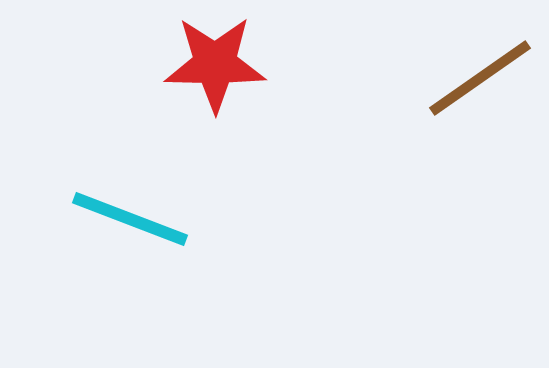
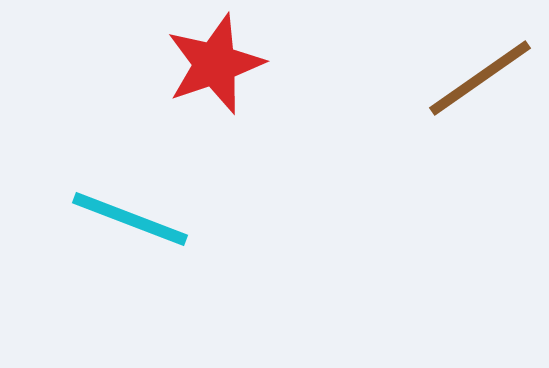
red star: rotated 20 degrees counterclockwise
